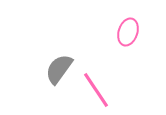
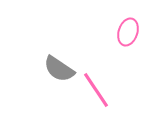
gray semicircle: rotated 92 degrees counterclockwise
